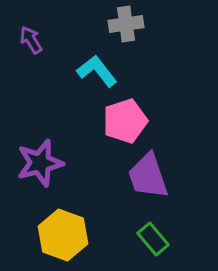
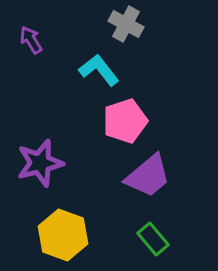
gray cross: rotated 36 degrees clockwise
cyan L-shape: moved 2 px right, 1 px up
purple trapezoid: rotated 111 degrees counterclockwise
